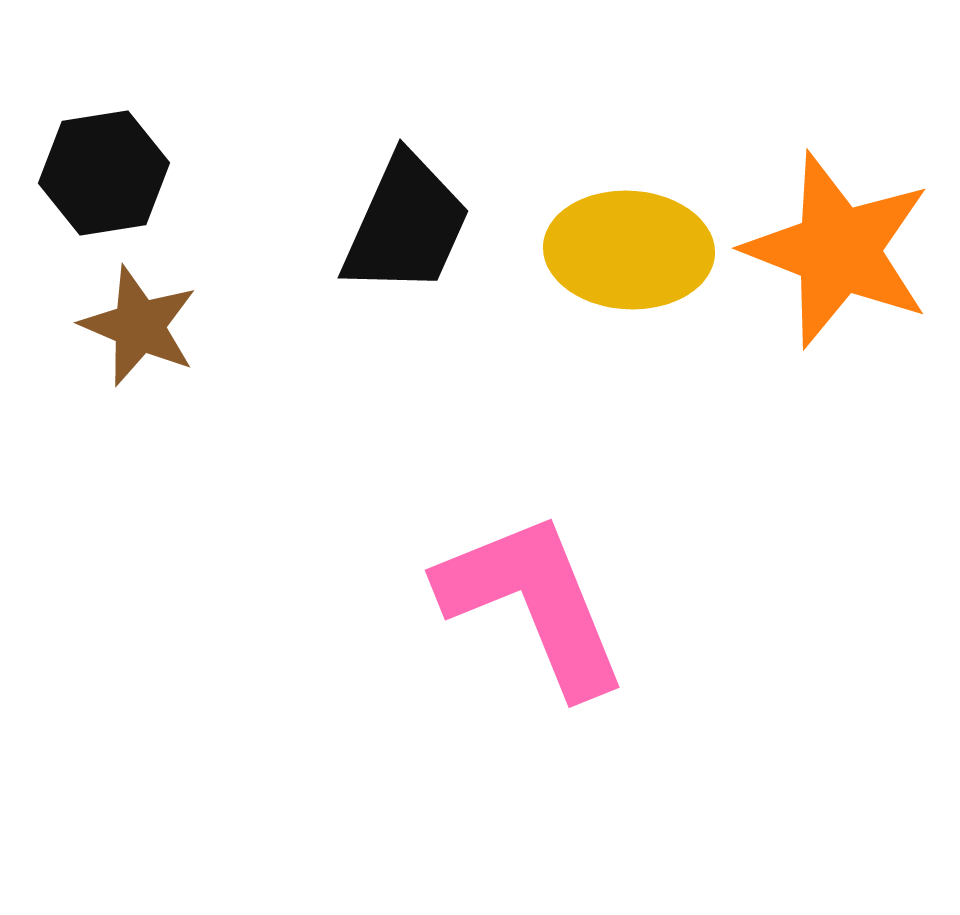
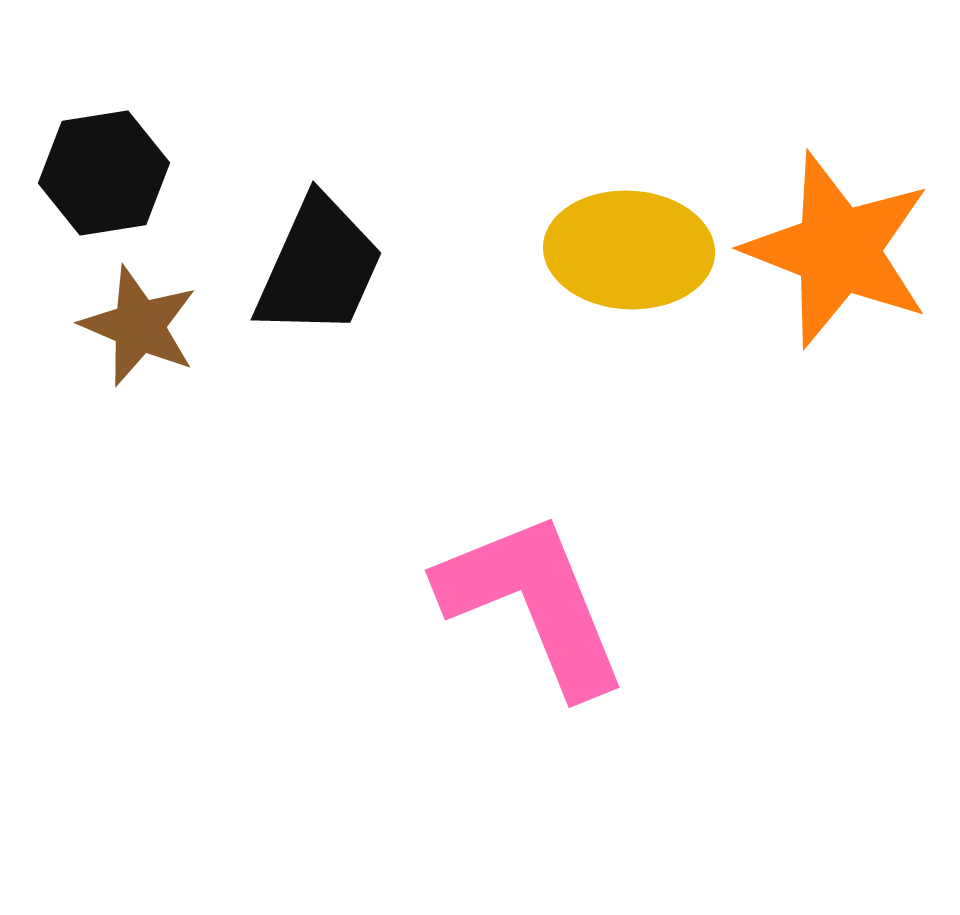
black trapezoid: moved 87 px left, 42 px down
